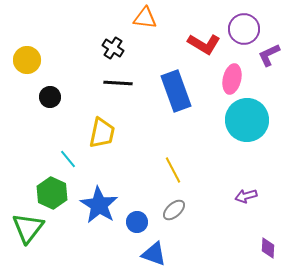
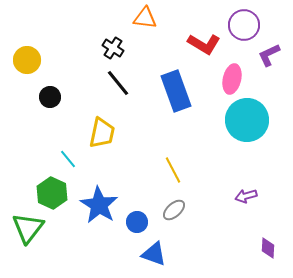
purple circle: moved 4 px up
black line: rotated 48 degrees clockwise
